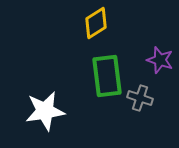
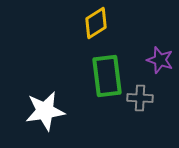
gray cross: rotated 15 degrees counterclockwise
